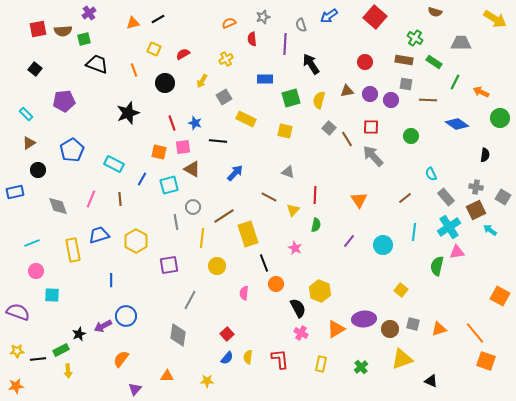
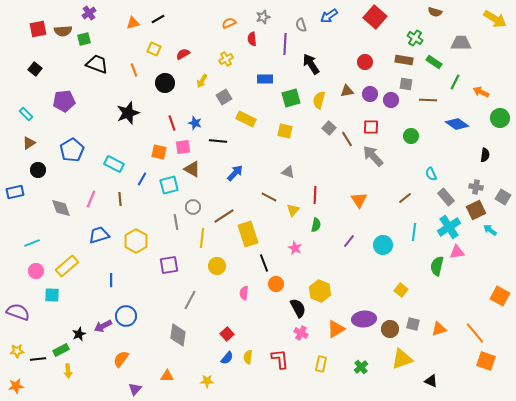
gray diamond at (58, 206): moved 3 px right, 2 px down
yellow rectangle at (73, 250): moved 6 px left, 16 px down; rotated 60 degrees clockwise
